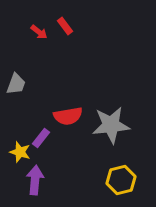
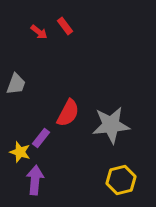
red semicircle: moved 3 px up; rotated 52 degrees counterclockwise
